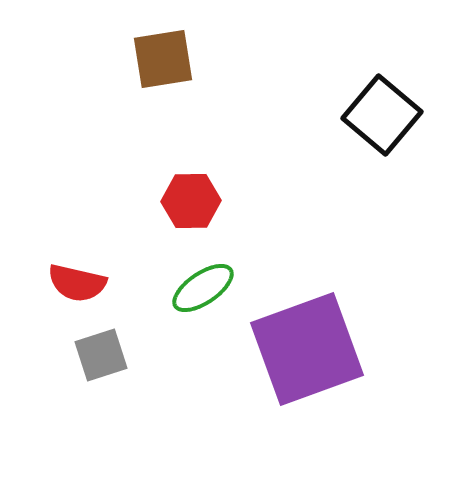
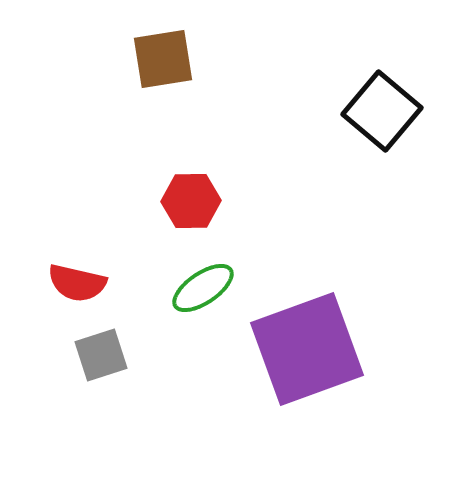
black square: moved 4 px up
